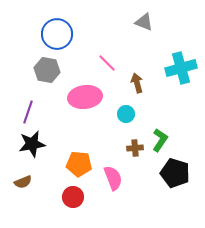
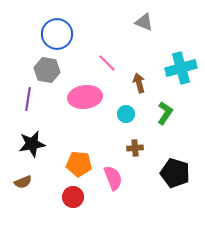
brown arrow: moved 2 px right
purple line: moved 13 px up; rotated 10 degrees counterclockwise
green L-shape: moved 5 px right, 27 px up
